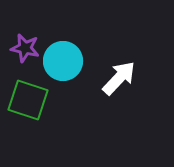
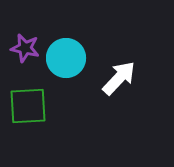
cyan circle: moved 3 px right, 3 px up
green square: moved 6 px down; rotated 21 degrees counterclockwise
